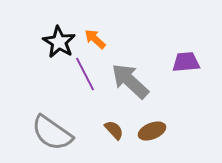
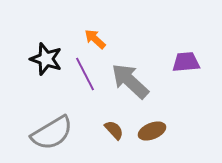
black star: moved 13 px left, 17 px down; rotated 12 degrees counterclockwise
gray semicircle: rotated 66 degrees counterclockwise
